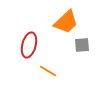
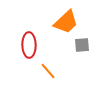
red ellipse: rotated 15 degrees counterclockwise
orange line: rotated 18 degrees clockwise
